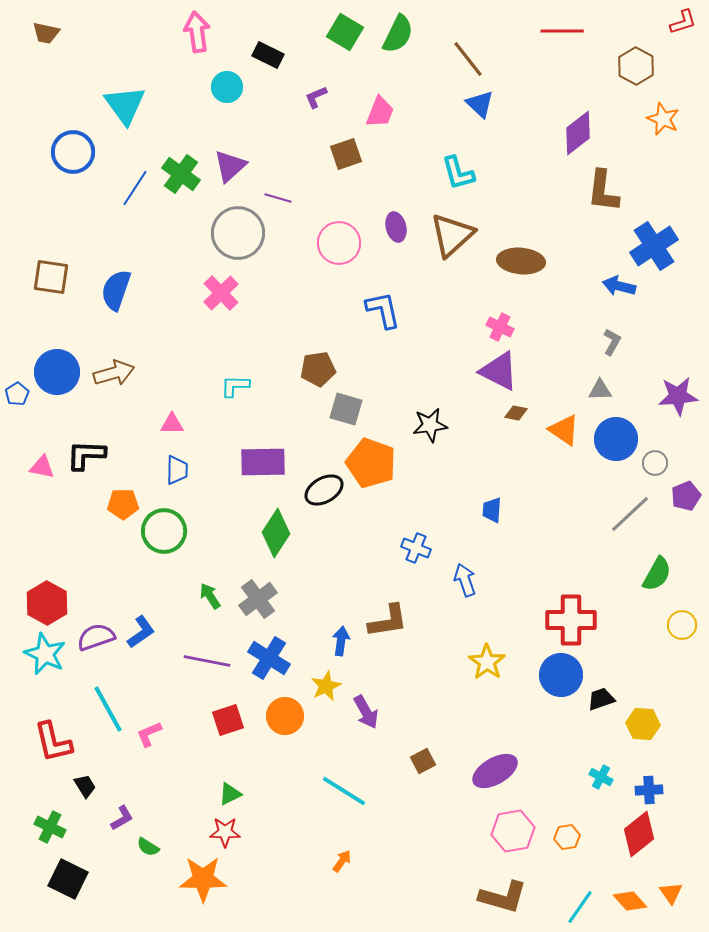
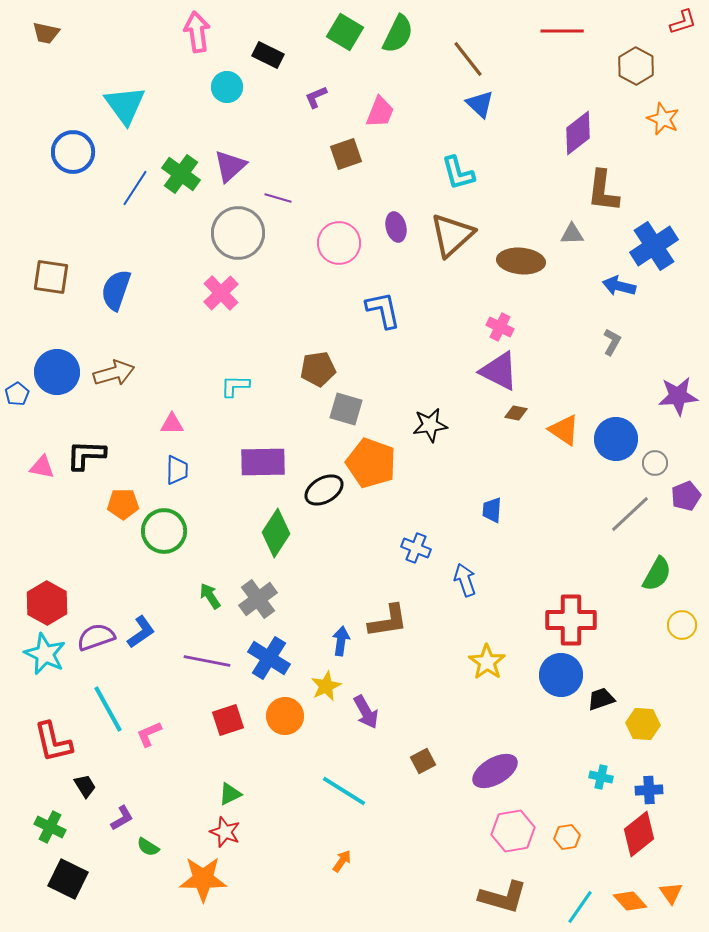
gray triangle at (600, 390): moved 28 px left, 156 px up
cyan cross at (601, 777): rotated 15 degrees counterclockwise
red star at (225, 832): rotated 20 degrees clockwise
